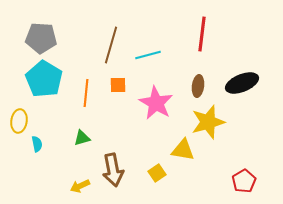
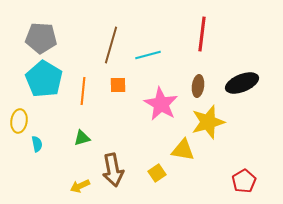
orange line: moved 3 px left, 2 px up
pink star: moved 5 px right, 1 px down
